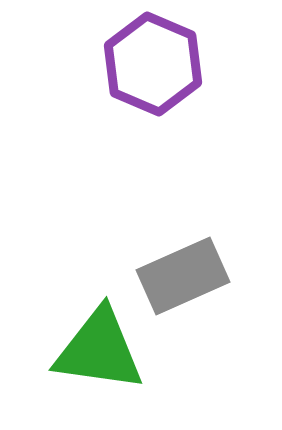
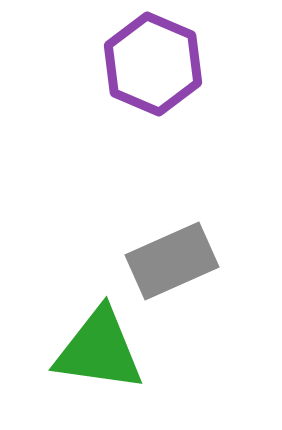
gray rectangle: moved 11 px left, 15 px up
